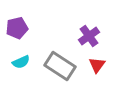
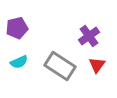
cyan semicircle: moved 2 px left
